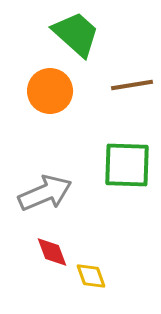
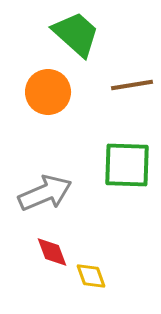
orange circle: moved 2 px left, 1 px down
